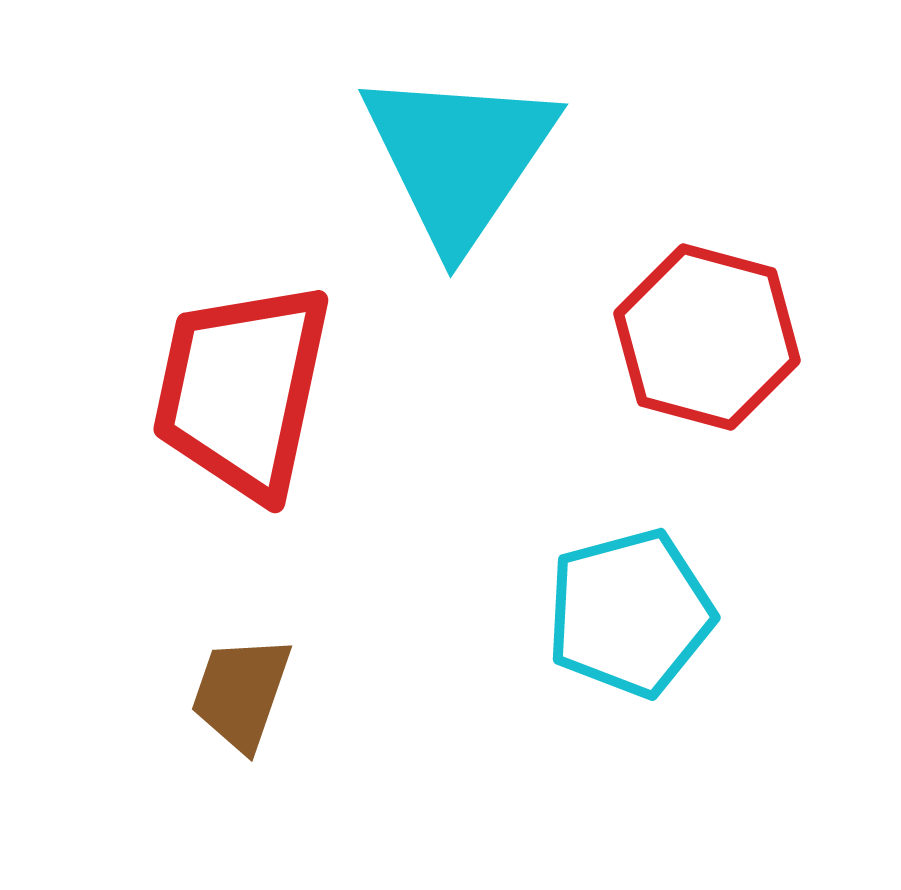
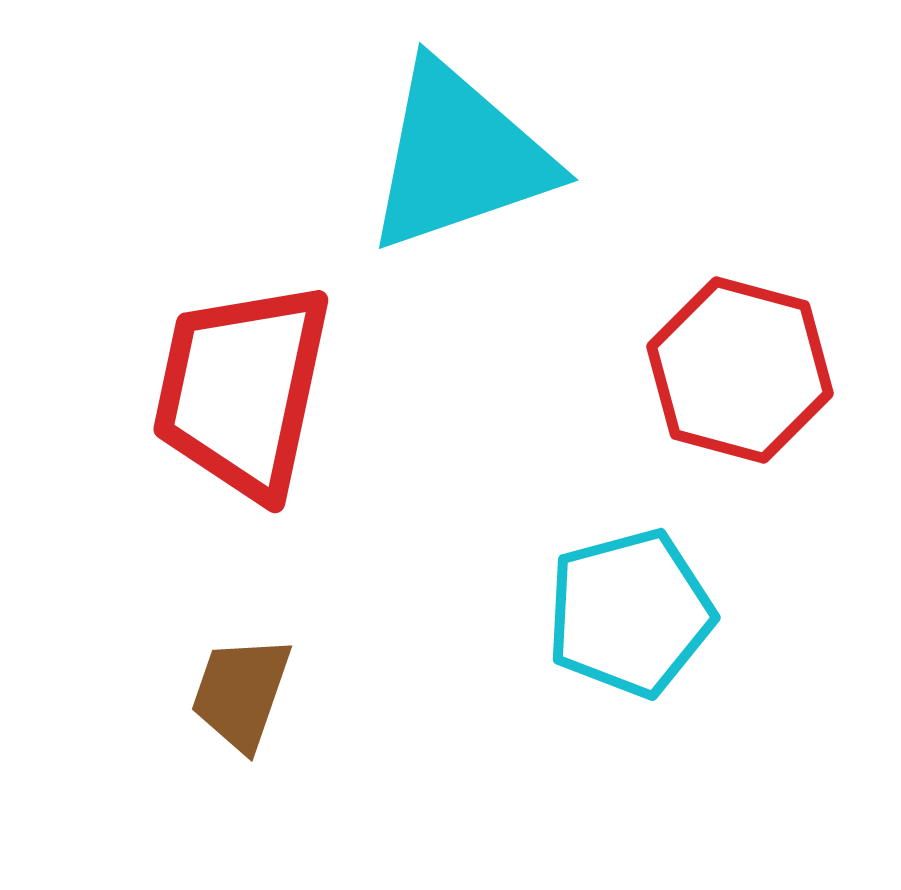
cyan triangle: rotated 37 degrees clockwise
red hexagon: moved 33 px right, 33 px down
